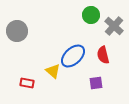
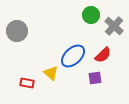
red semicircle: rotated 120 degrees counterclockwise
yellow triangle: moved 2 px left, 2 px down
purple square: moved 1 px left, 5 px up
